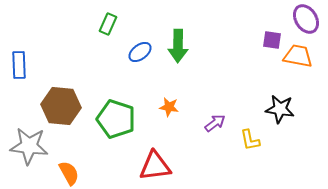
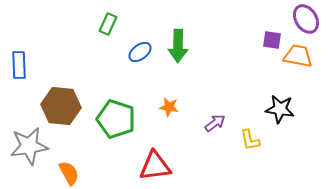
gray star: rotated 15 degrees counterclockwise
